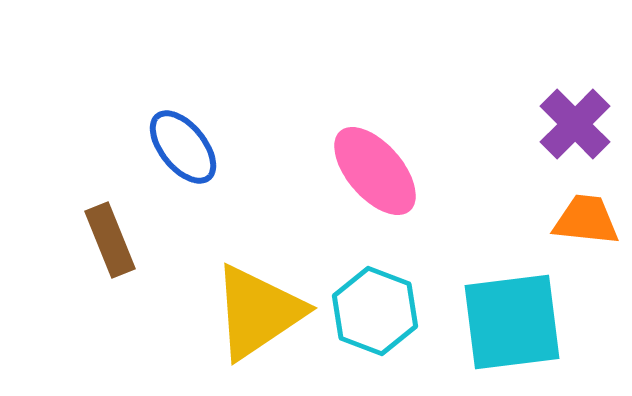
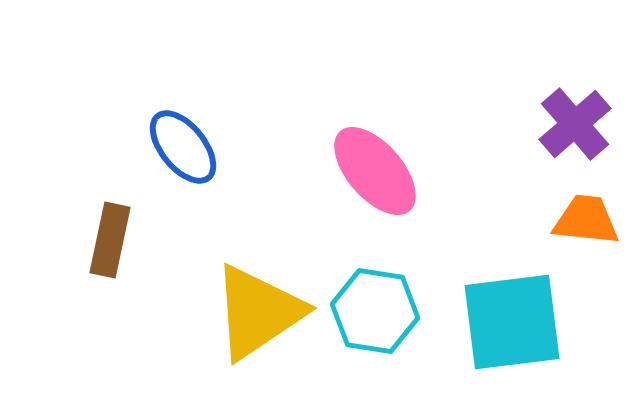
purple cross: rotated 4 degrees clockwise
brown rectangle: rotated 34 degrees clockwise
cyan hexagon: rotated 12 degrees counterclockwise
